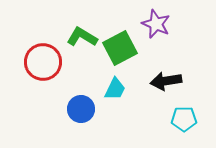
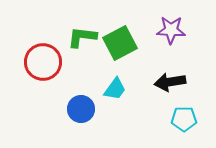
purple star: moved 15 px right, 6 px down; rotated 20 degrees counterclockwise
green L-shape: rotated 24 degrees counterclockwise
green square: moved 5 px up
black arrow: moved 4 px right, 1 px down
cyan trapezoid: rotated 10 degrees clockwise
